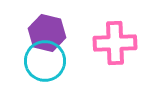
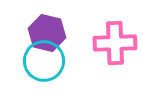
cyan circle: moved 1 px left
